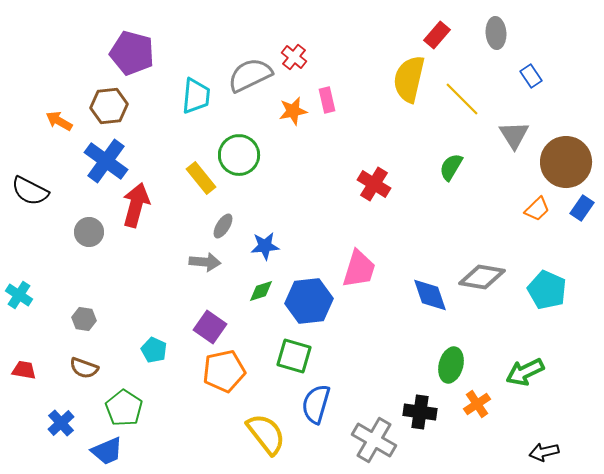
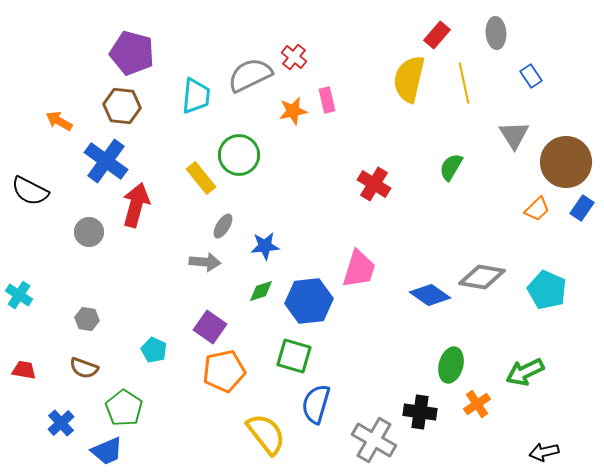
yellow line at (462, 99): moved 2 px right, 16 px up; rotated 33 degrees clockwise
brown hexagon at (109, 106): moved 13 px right; rotated 12 degrees clockwise
blue diamond at (430, 295): rotated 36 degrees counterclockwise
gray hexagon at (84, 319): moved 3 px right
